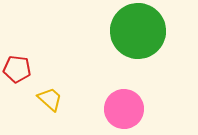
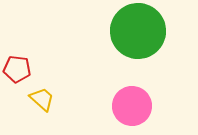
yellow trapezoid: moved 8 px left
pink circle: moved 8 px right, 3 px up
